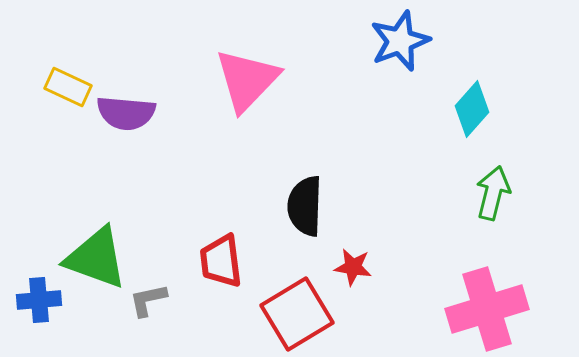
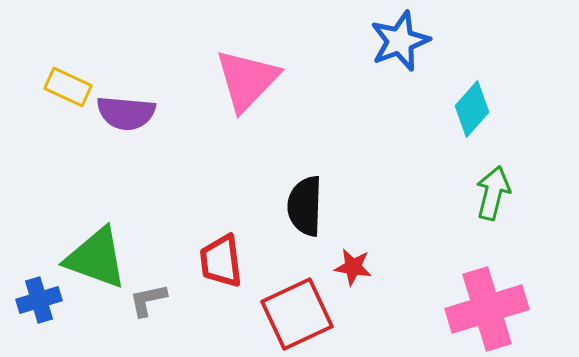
blue cross: rotated 12 degrees counterclockwise
red square: rotated 6 degrees clockwise
